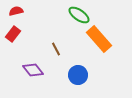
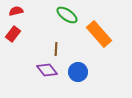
green ellipse: moved 12 px left
orange rectangle: moved 5 px up
brown line: rotated 32 degrees clockwise
purple diamond: moved 14 px right
blue circle: moved 3 px up
